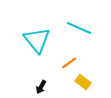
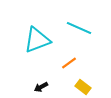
cyan triangle: rotated 48 degrees clockwise
yellow rectangle: moved 5 px down
black arrow: rotated 32 degrees clockwise
